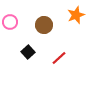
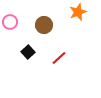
orange star: moved 2 px right, 3 px up
